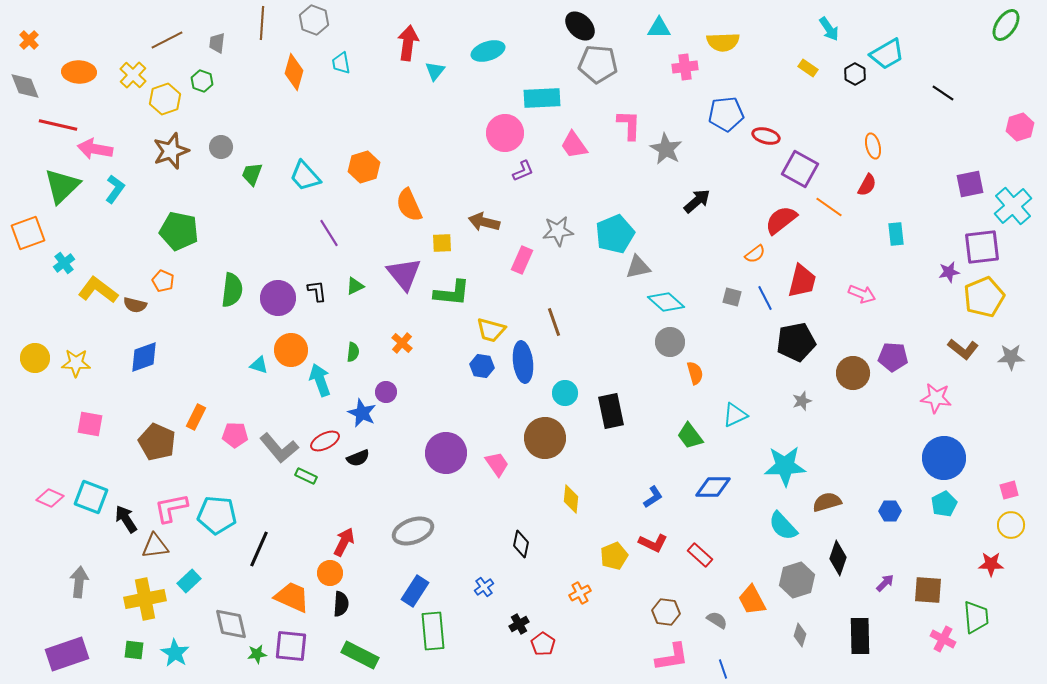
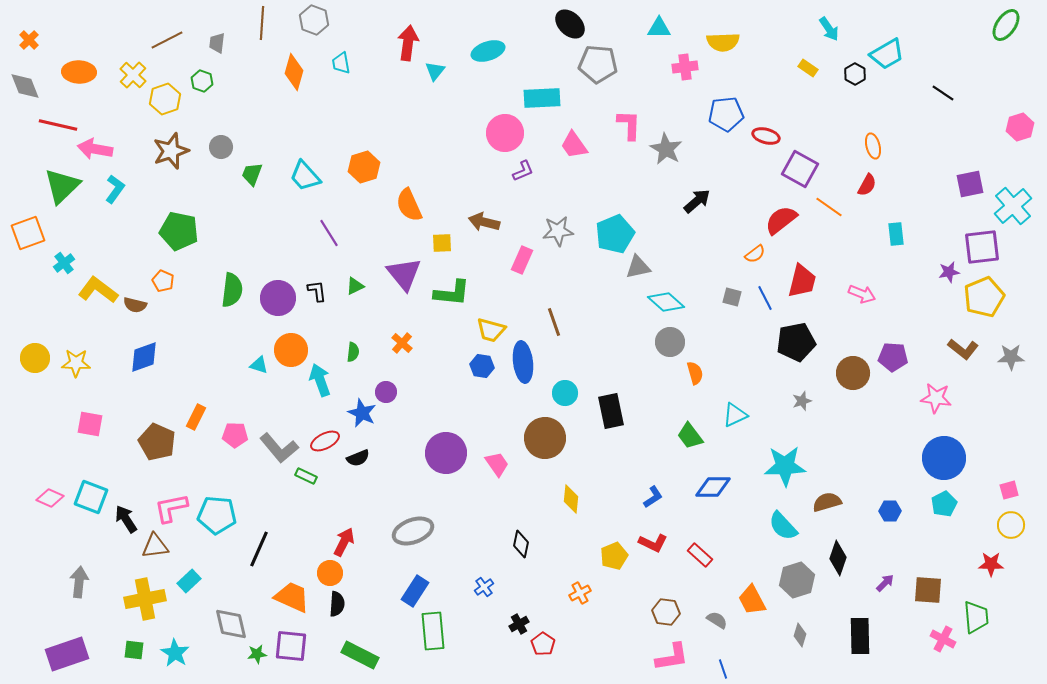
black ellipse at (580, 26): moved 10 px left, 2 px up
black semicircle at (341, 604): moved 4 px left
